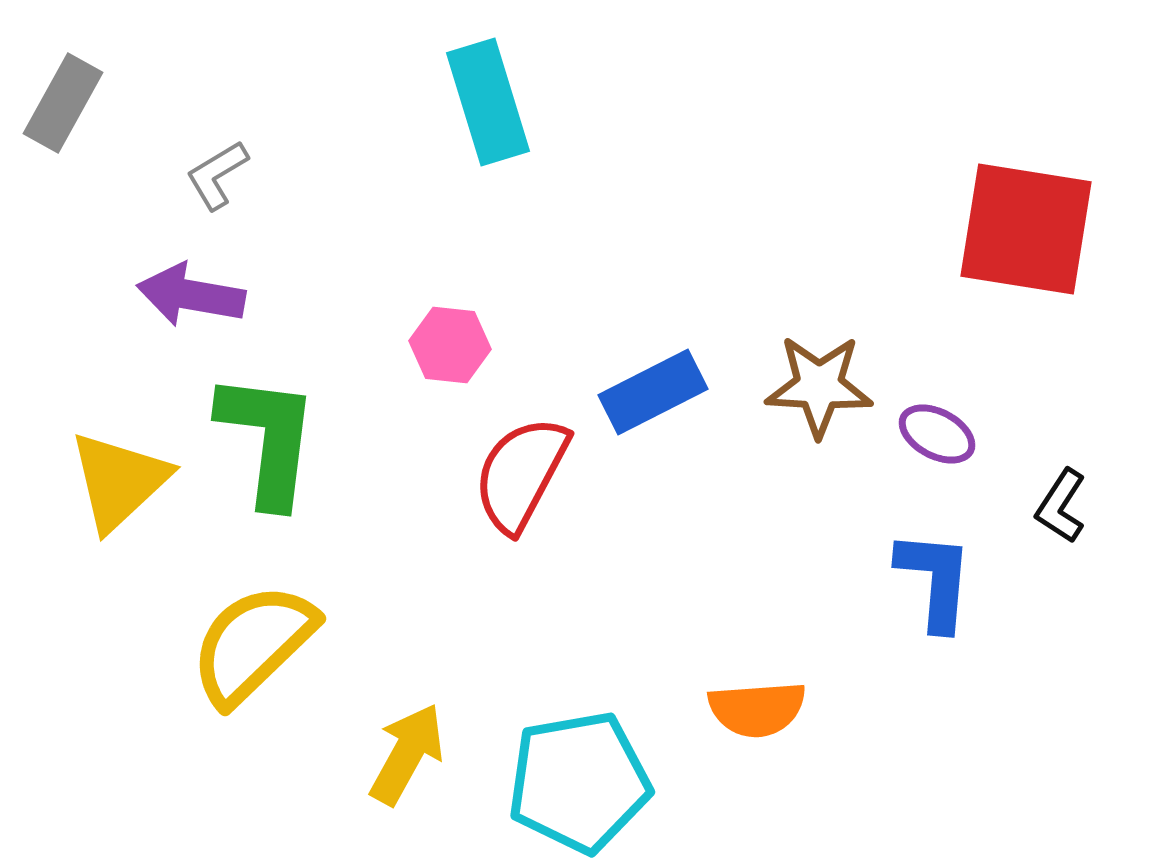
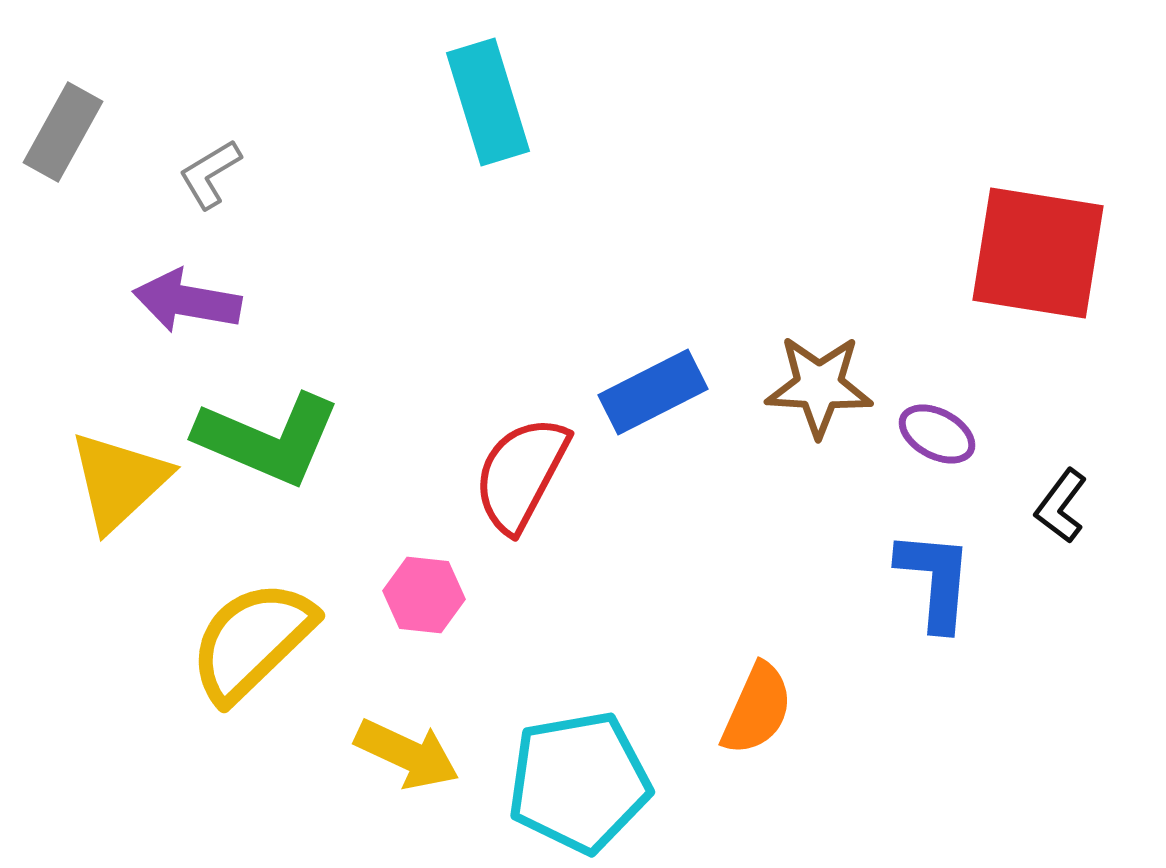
gray rectangle: moved 29 px down
gray L-shape: moved 7 px left, 1 px up
red square: moved 12 px right, 24 px down
purple arrow: moved 4 px left, 6 px down
pink hexagon: moved 26 px left, 250 px down
green L-shape: rotated 106 degrees clockwise
black L-shape: rotated 4 degrees clockwise
yellow semicircle: moved 1 px left, 3 px up
orange semicircle: rotated 62 degrees counterclockwise
yellow arrow: rotated 86 degrees clockwise
